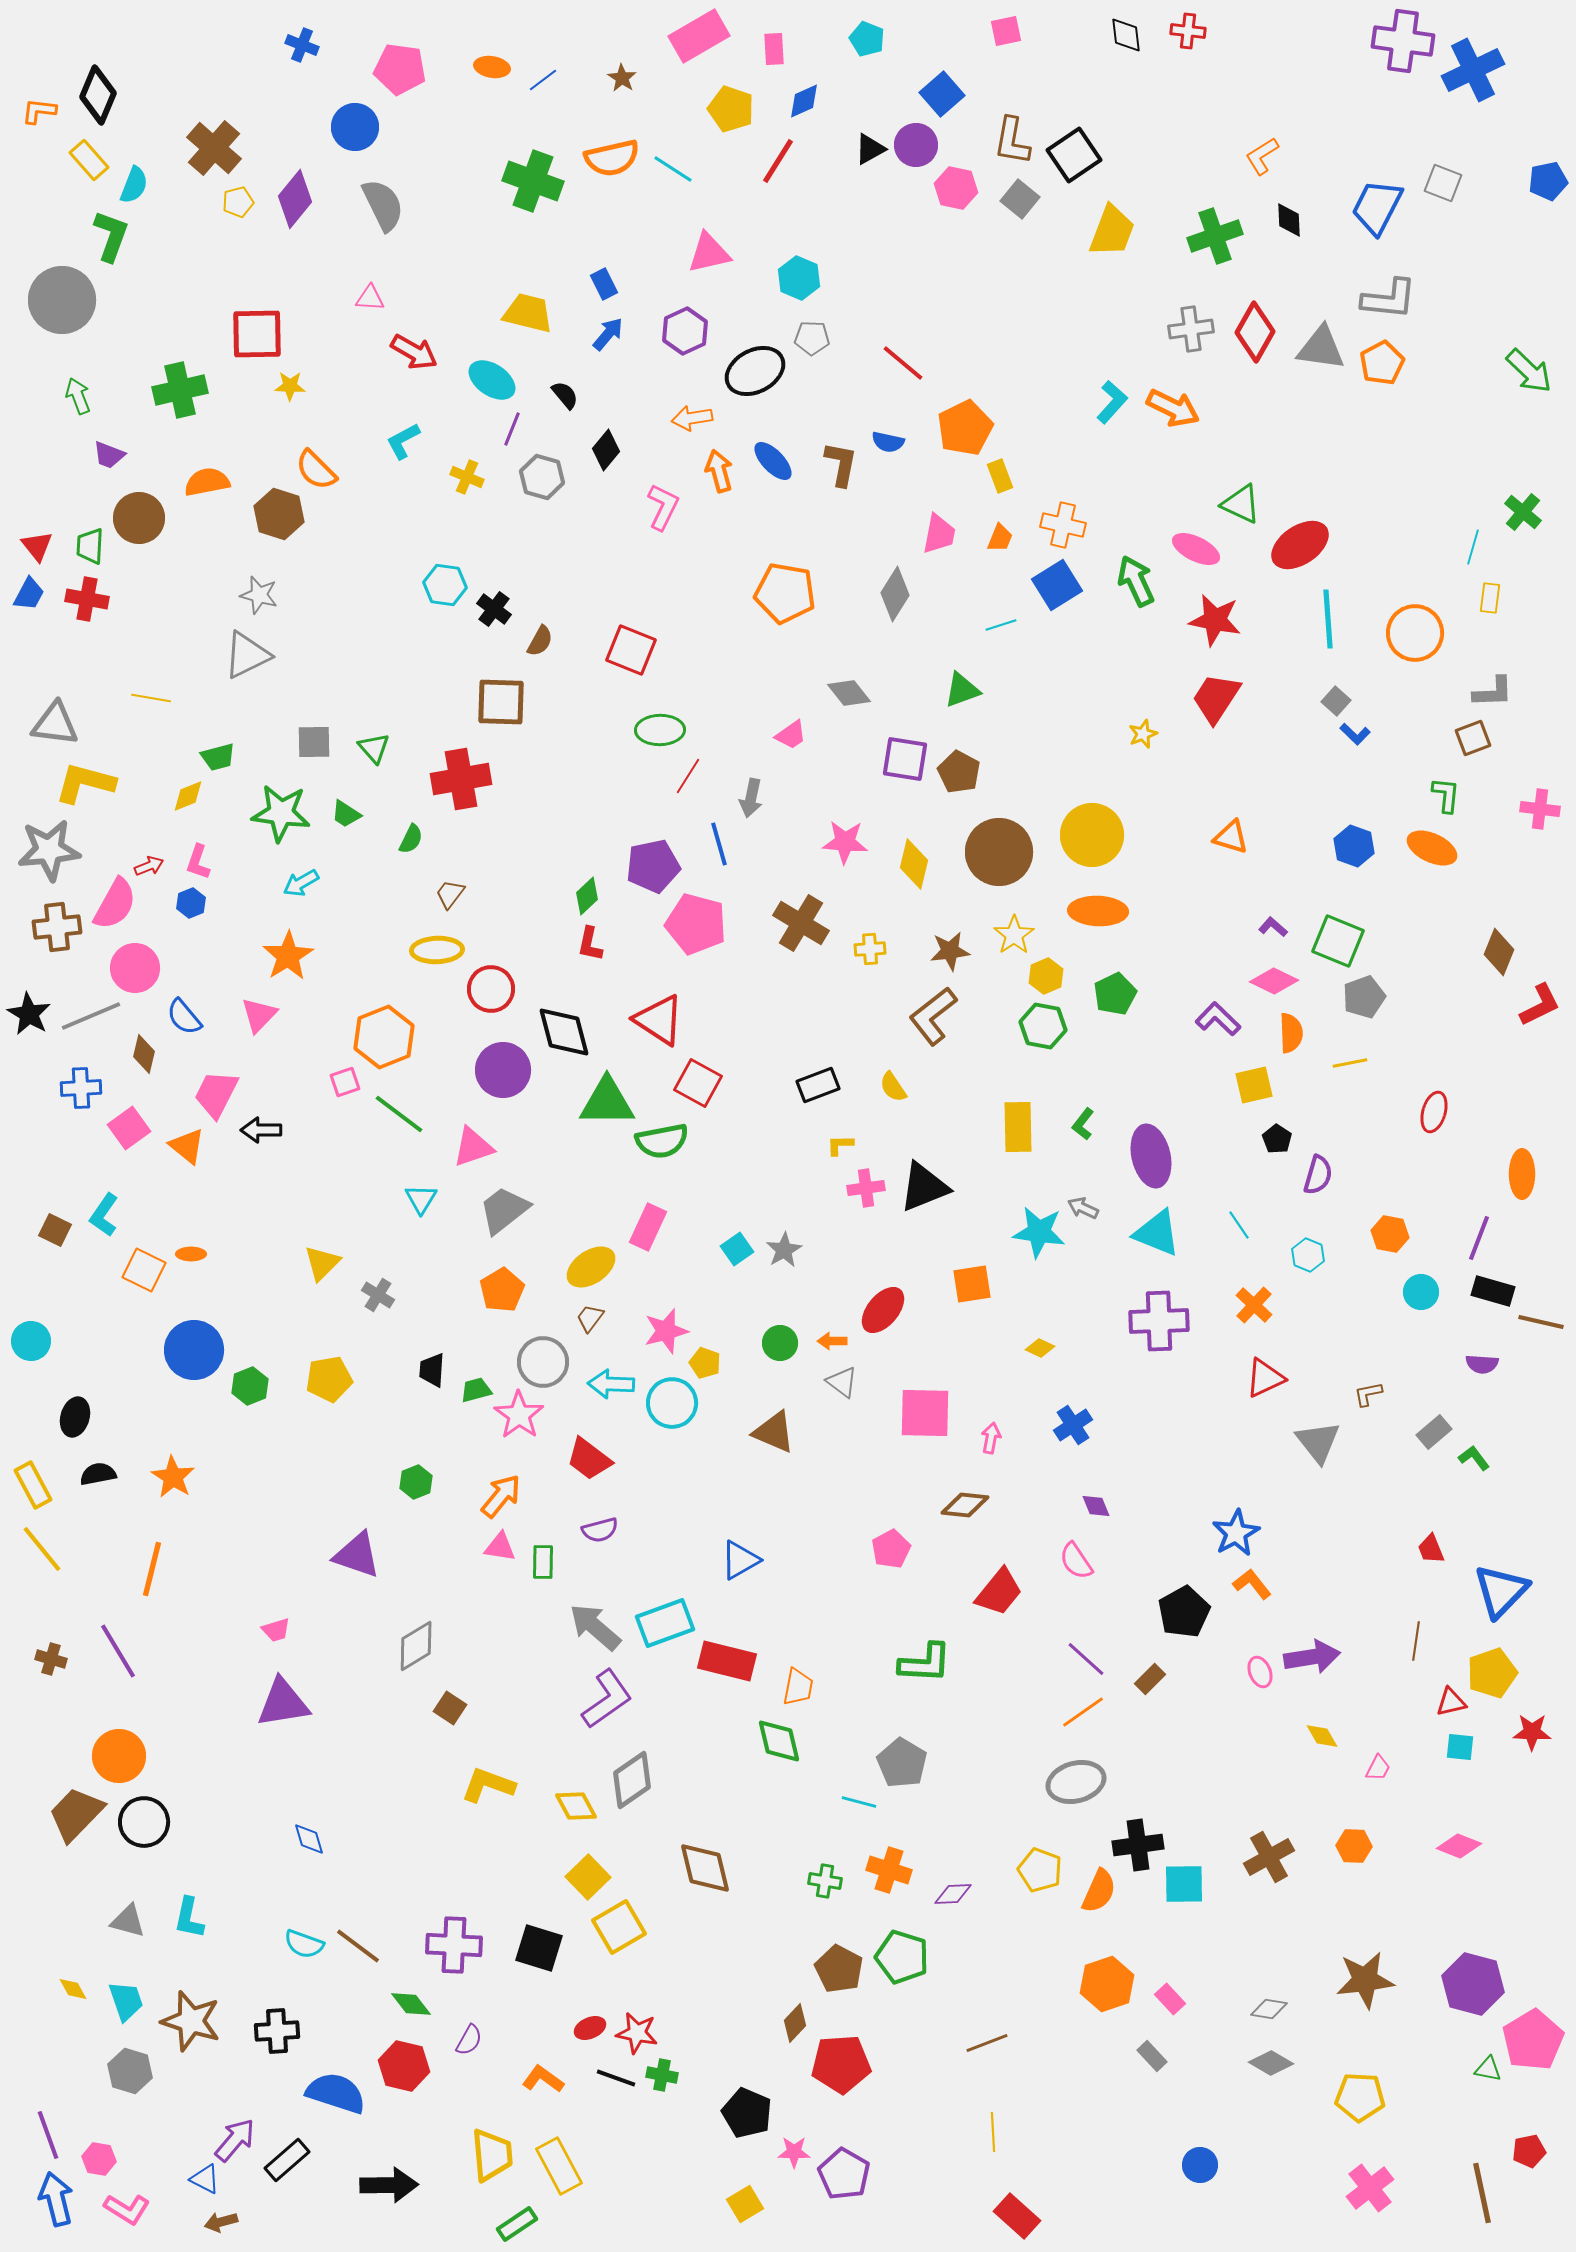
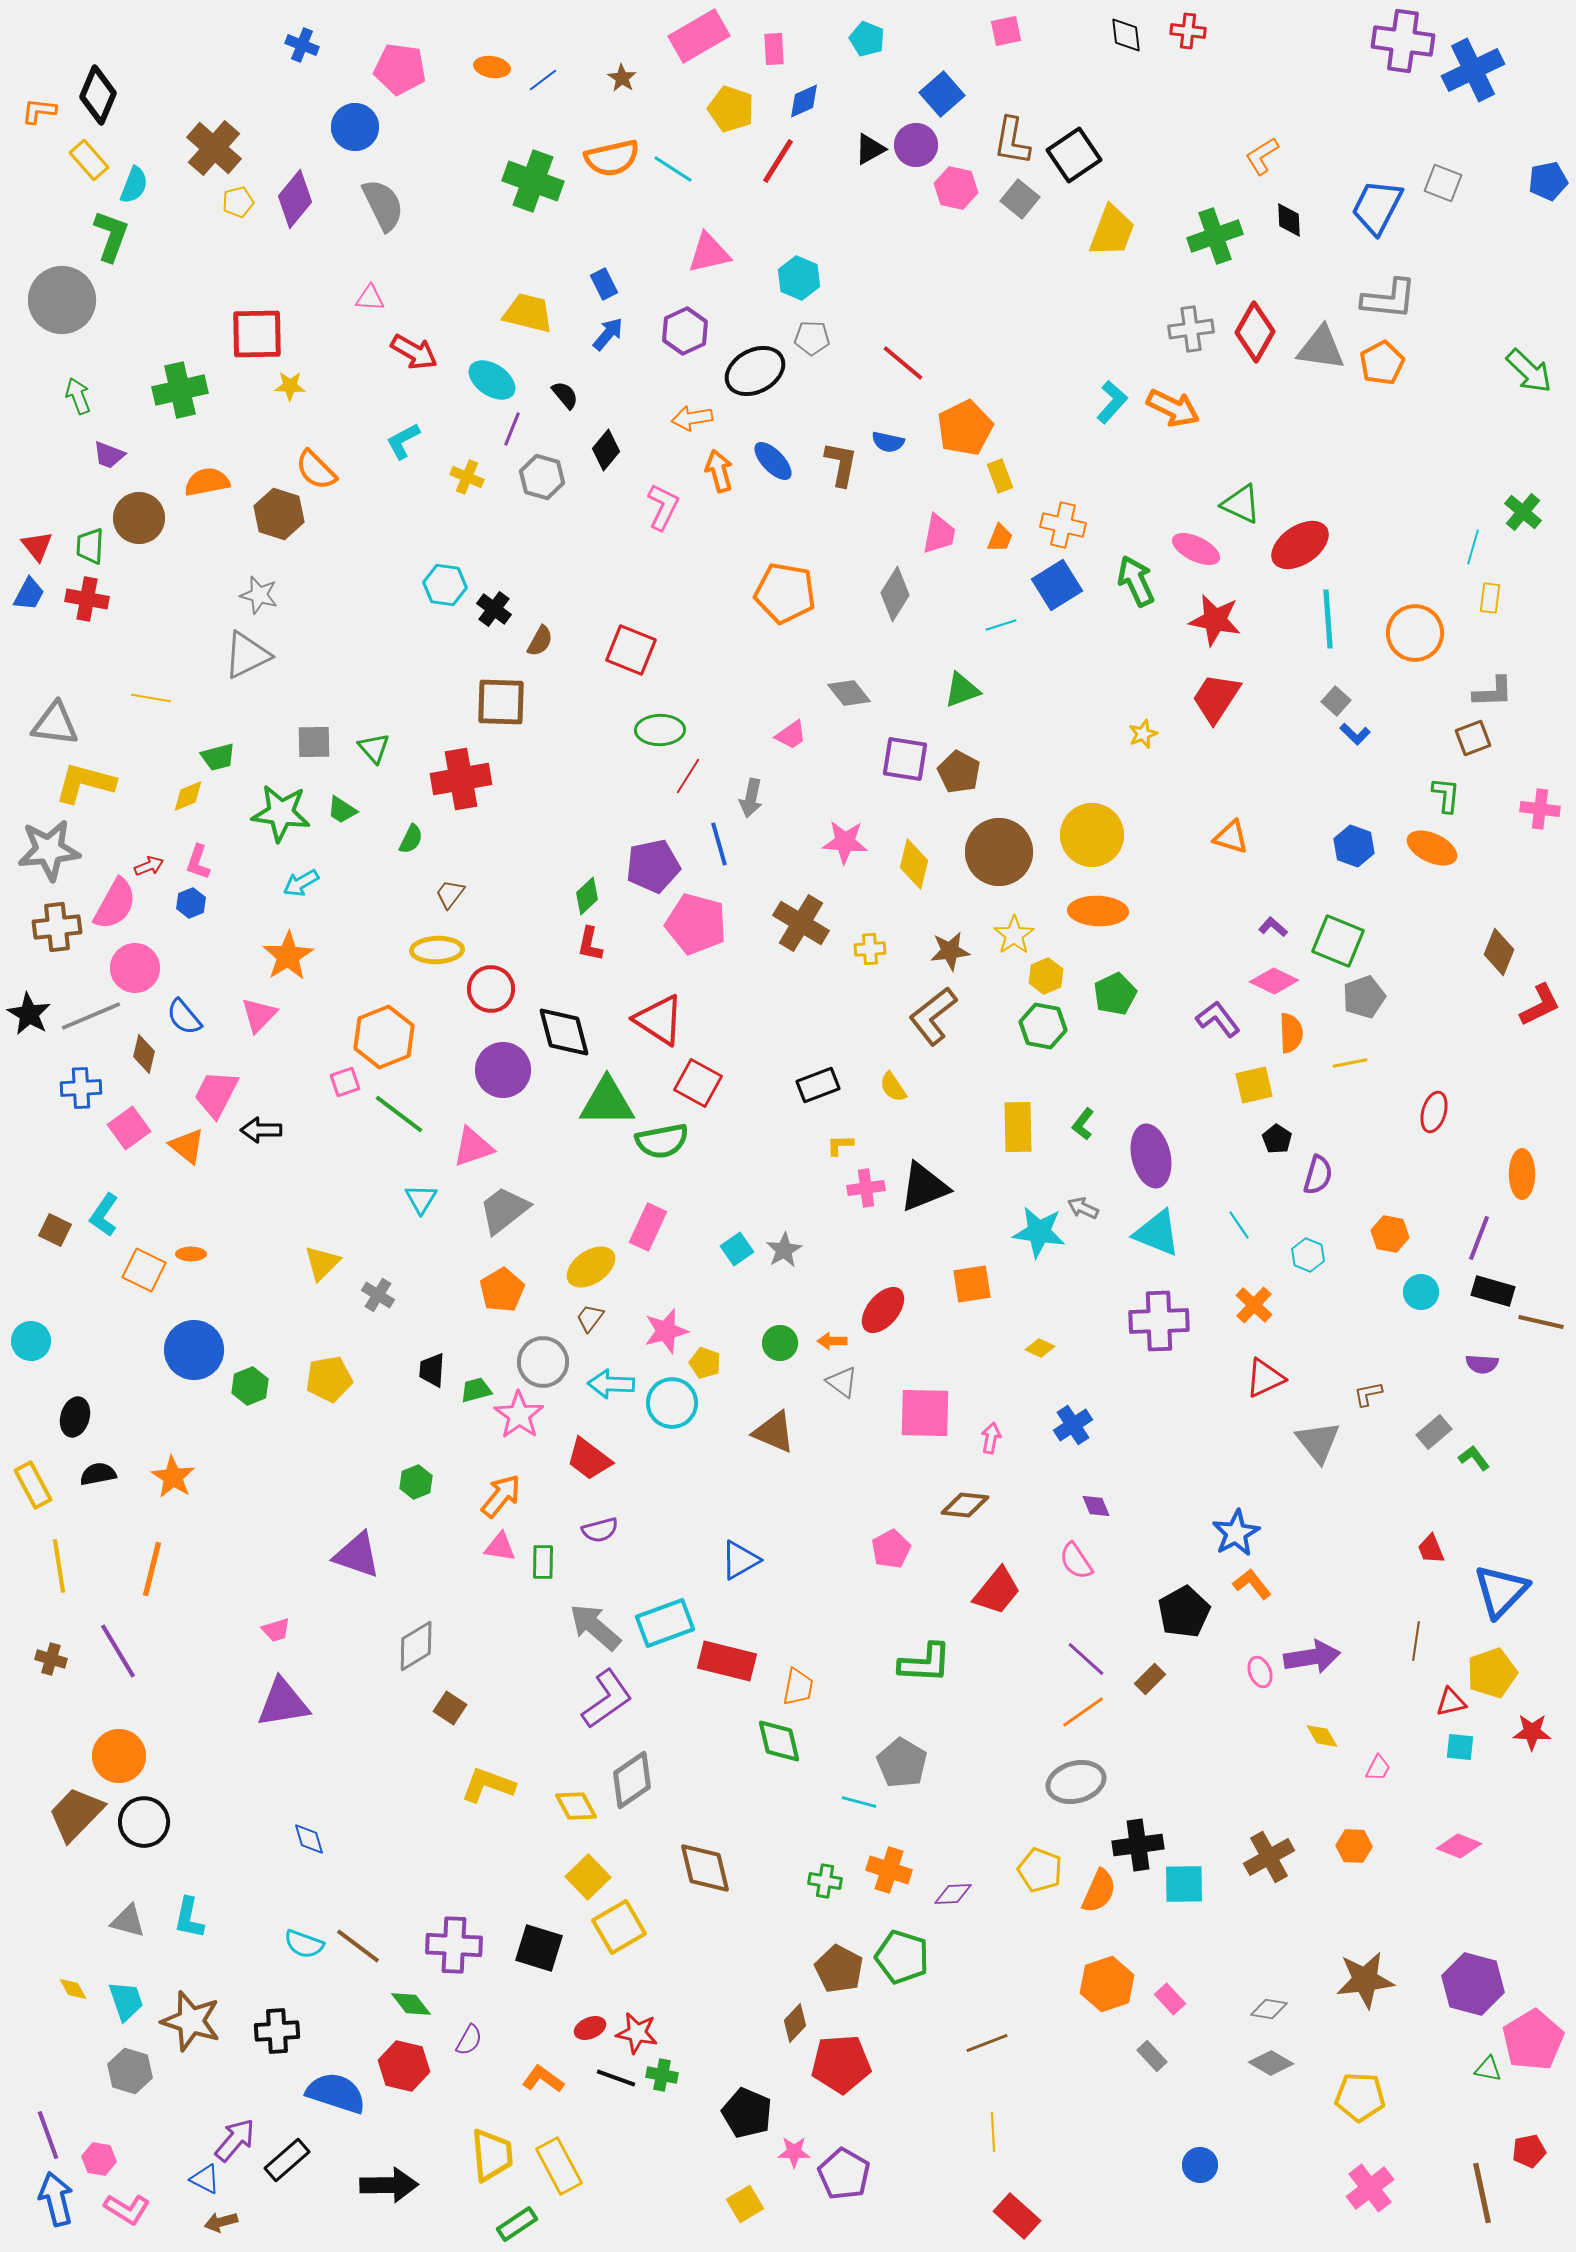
green trapezoid at (346, 814): moved 4 px left, 4 px up
purple L-shape at (1218, 1019): rotated 9 degrees clockwise
yellow line at (42, 1549): moved 17 px right, 17 px down; rotated 30 degrees clockwise
red trapezoid at (999, 1592): moved 2 px left, 1 px up
